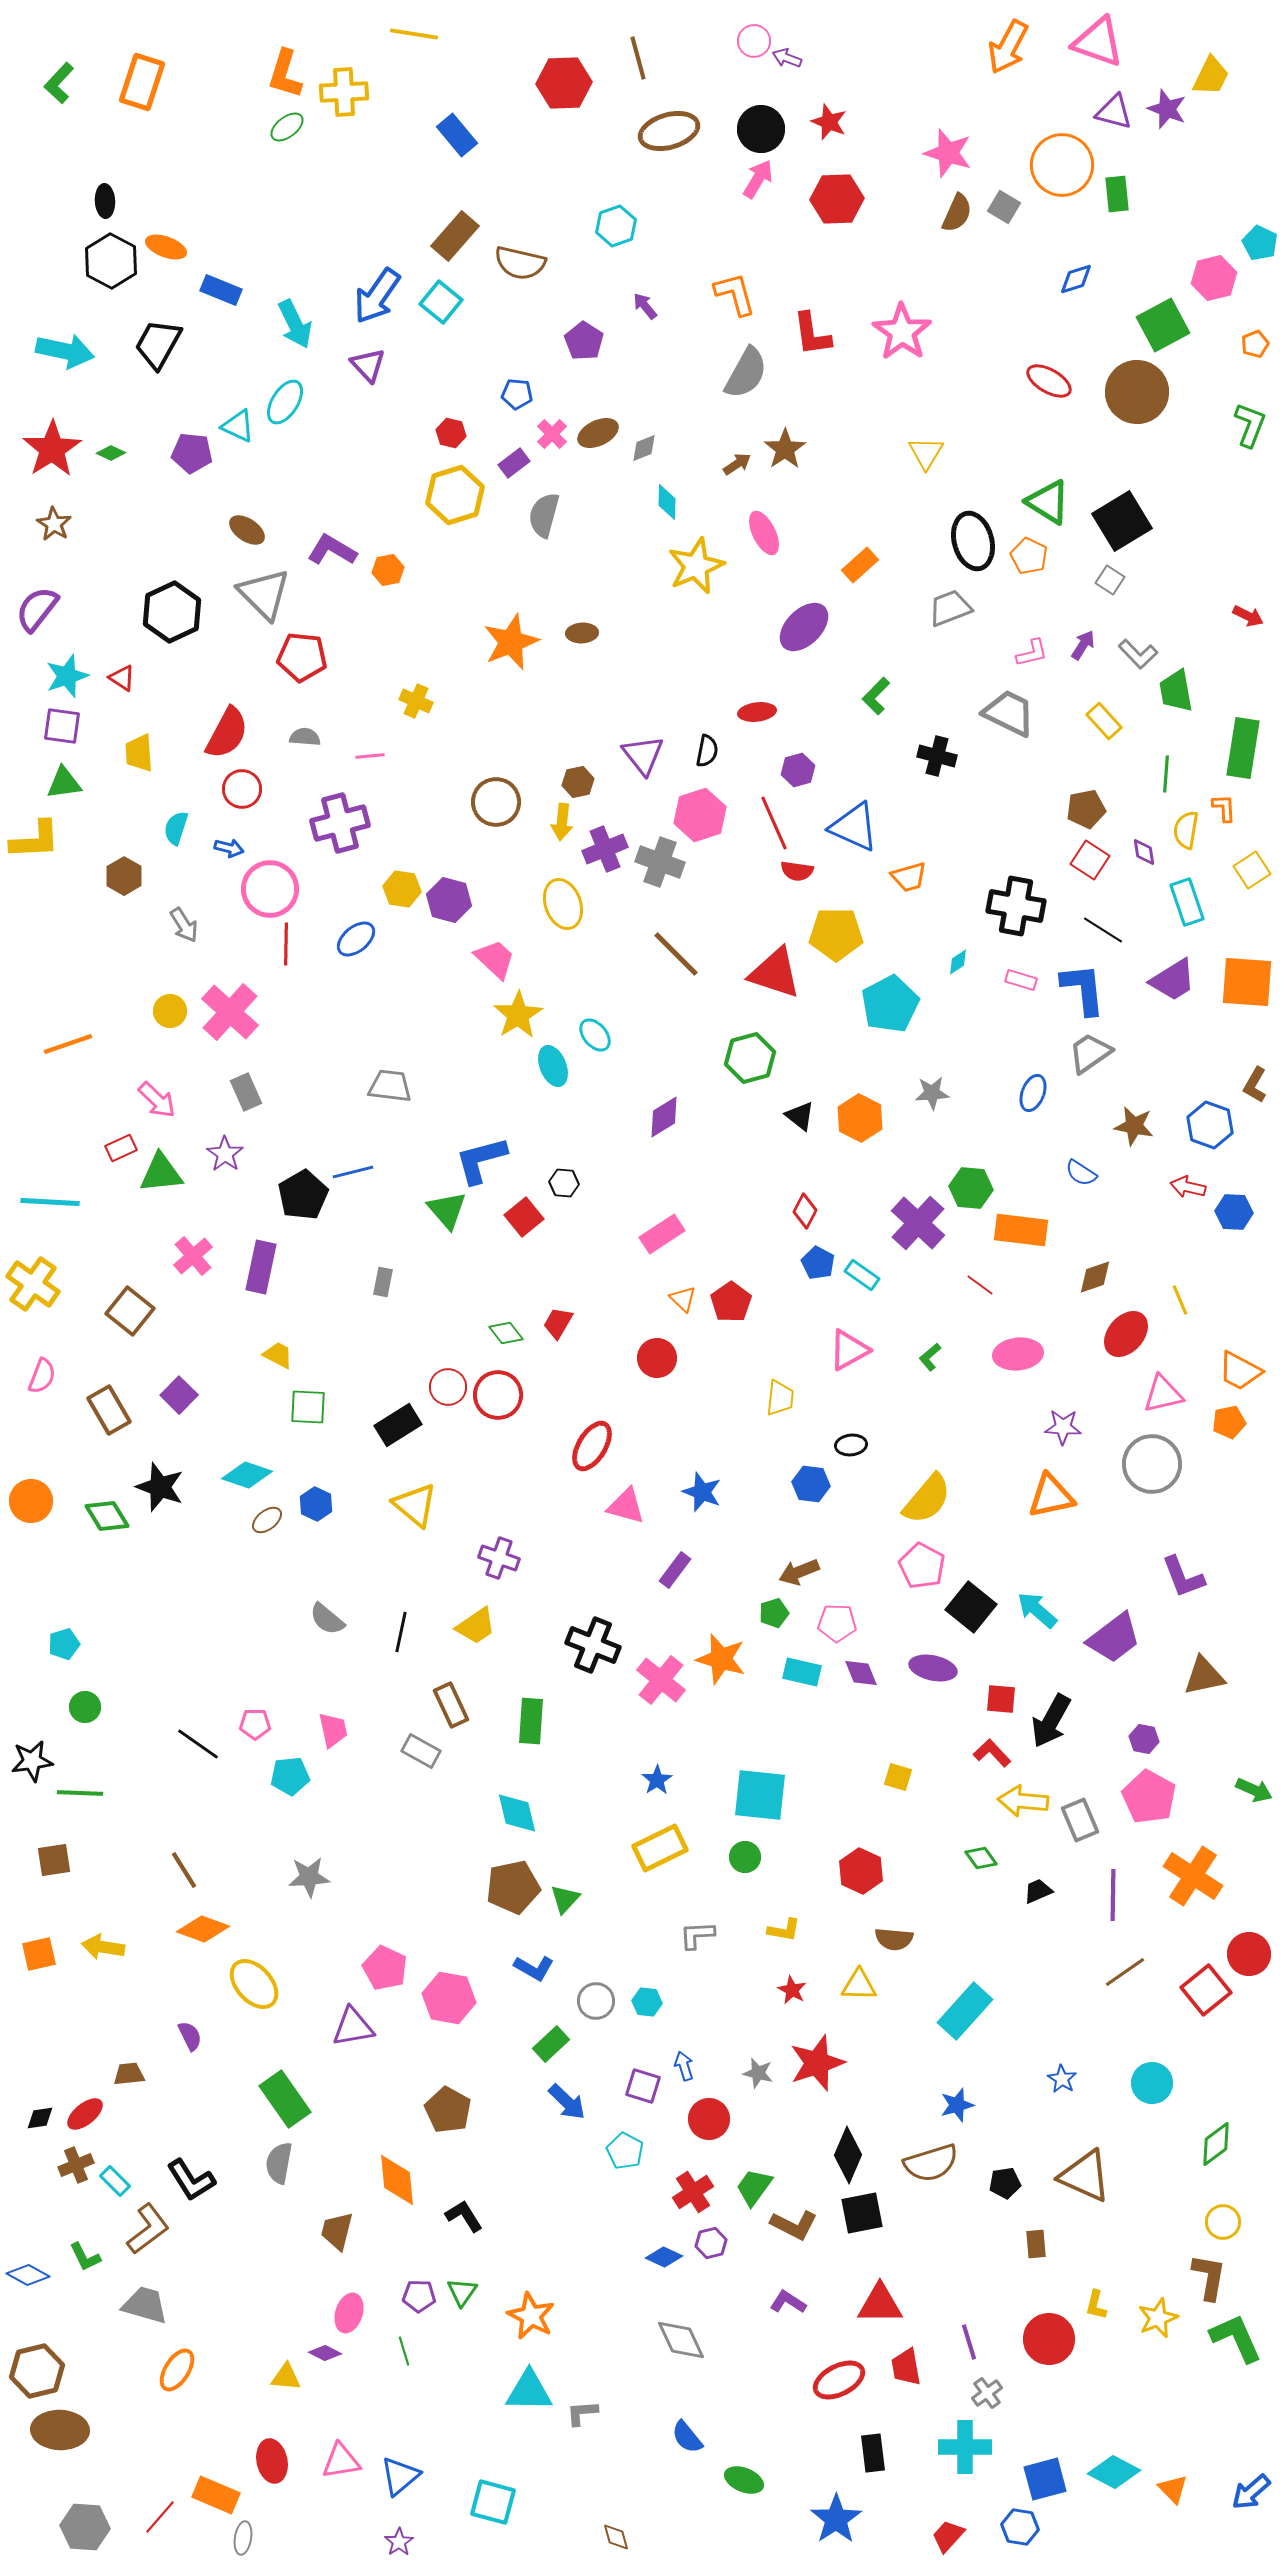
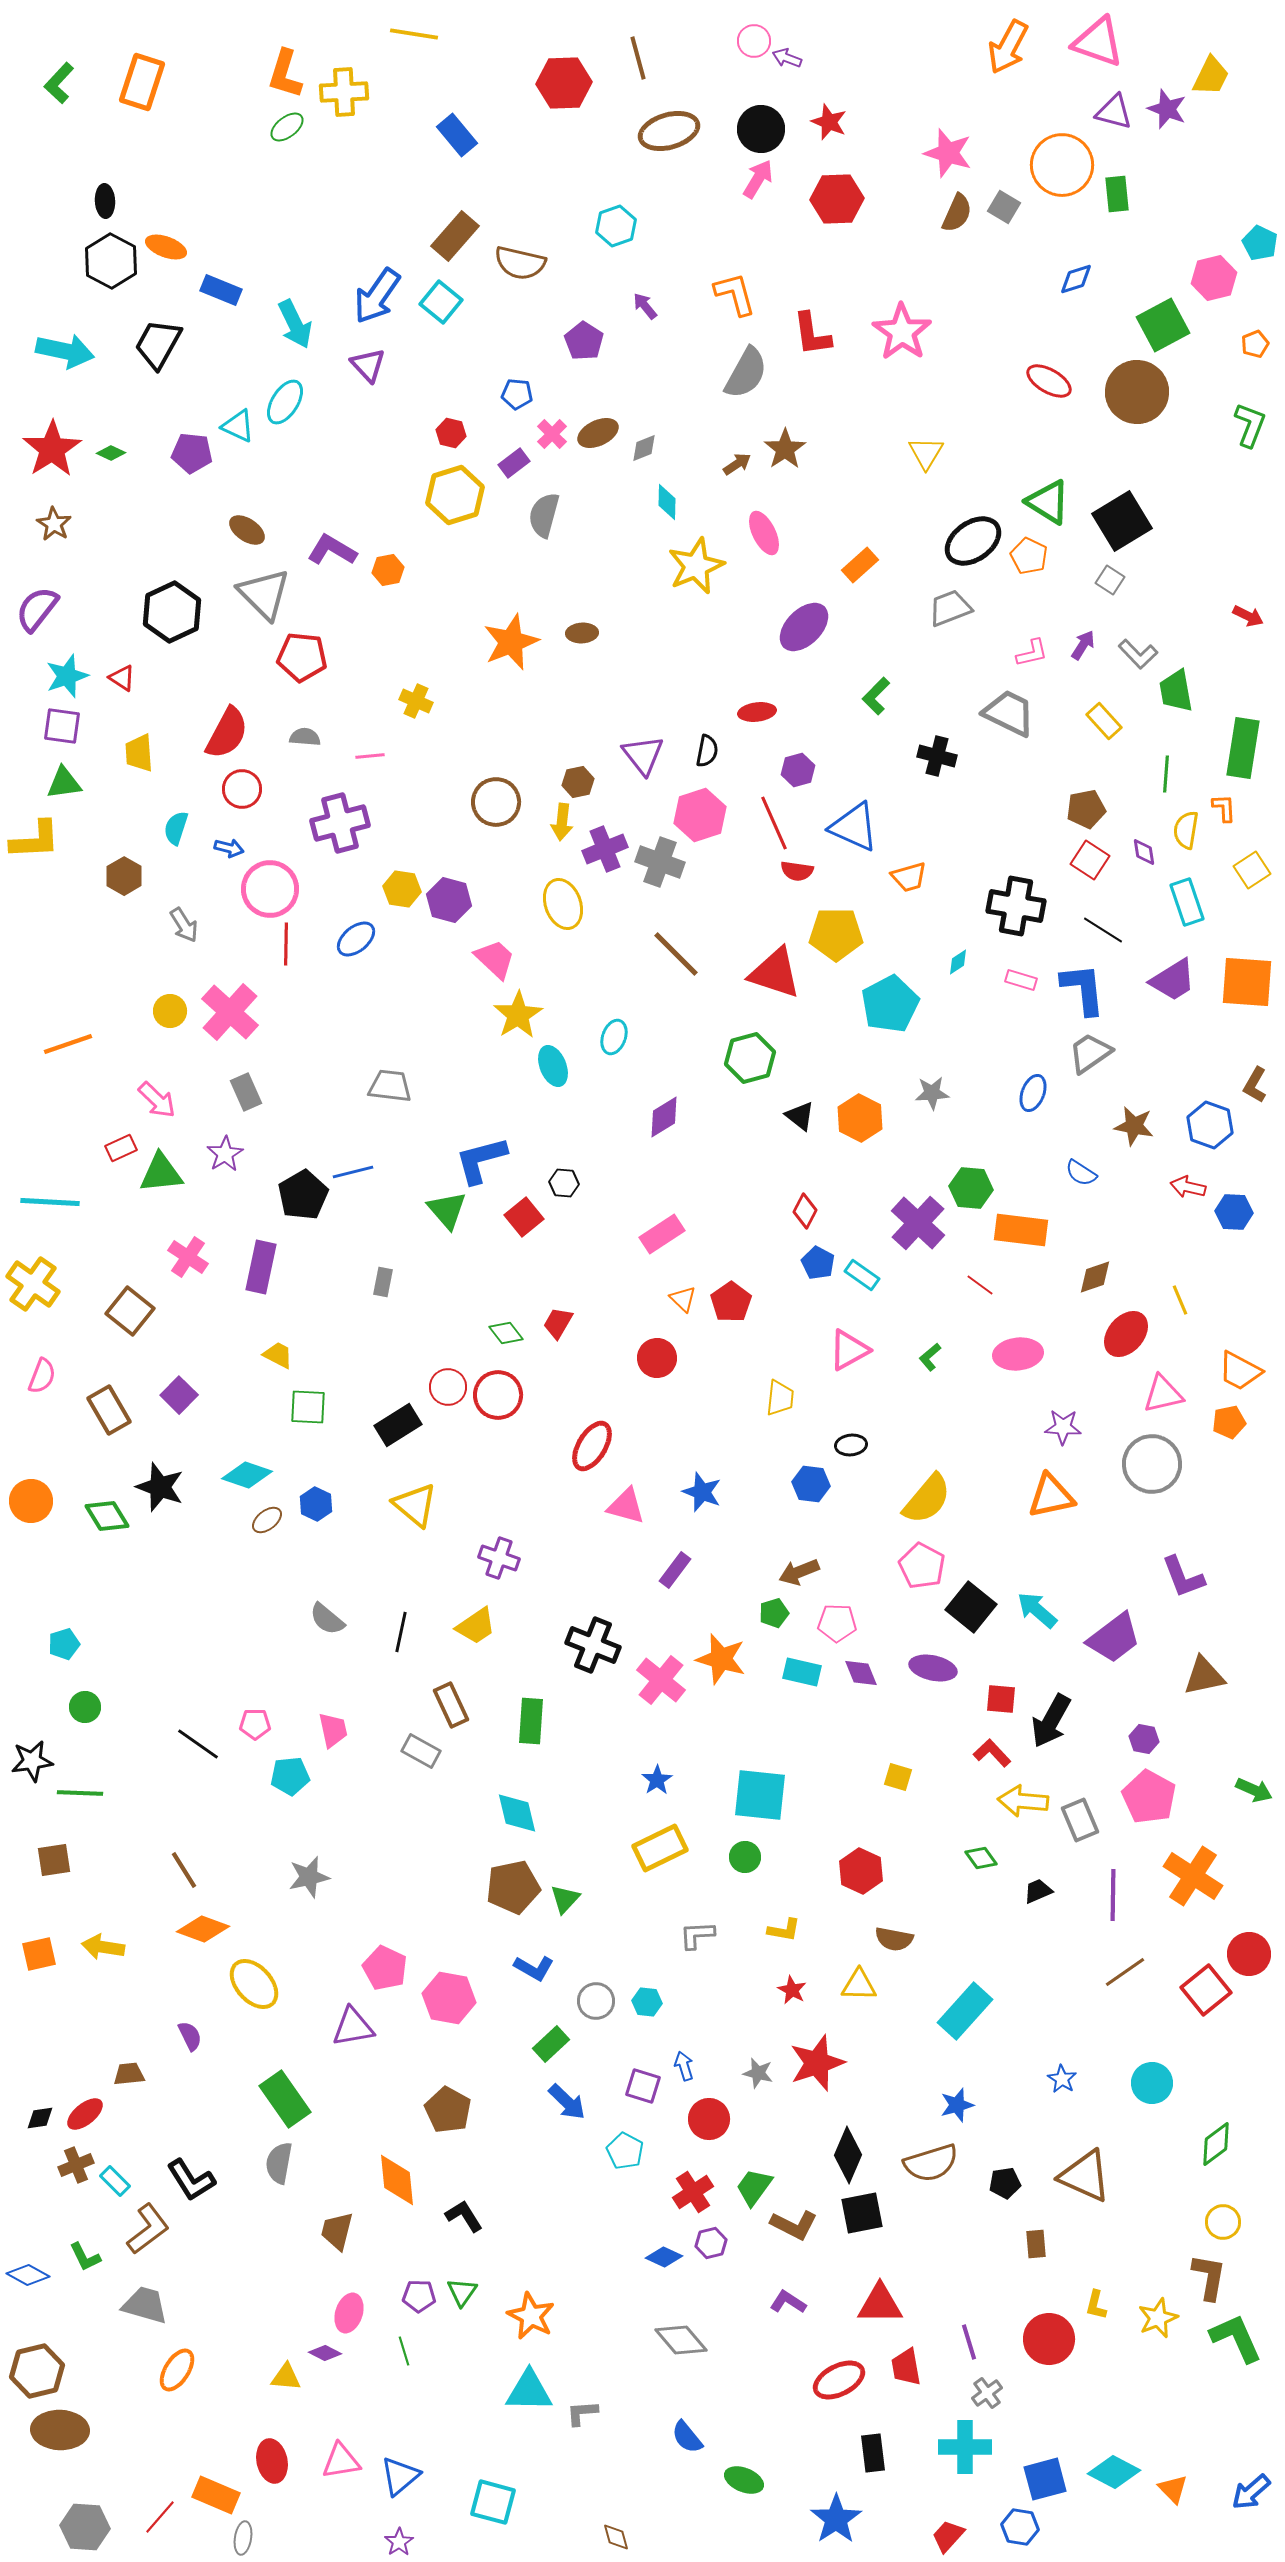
black ellipse at (973, 541): rotated 70 degrees clockwise
cyan ellipse at (595, 1035): moved 19 px right, 2 px down; rotated 60 degrees clockwise
purple star at (225, 1154): rotated 6 degrees clockwise
pink cross at (193, 1256): moved 5 px left, 1 px down; rotated 15 degrees counterclockwise
gray star at (309, 1877): rotated 9 degrees counterclockwise
brown semicircle at (894, 1939): rotated 6 degrees clockwise
gray diamond at (681, 2340): rotated 16 degrees counterclockwise
